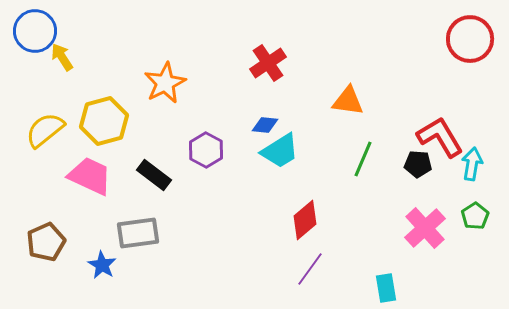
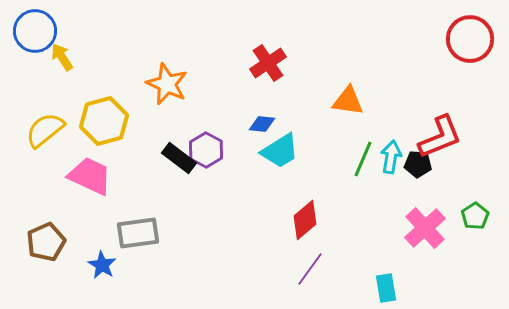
orange star: moved 2 px right, 1 px down; rotated 21 degrees counterclockwise
blue diamond: moved 3 px left, 1 px up
red L-shape: rotated 99 degrees clockwise
cyan arrow: moved 81 px left, 7 px up
black rectangle: moved 25 px right, 17 px up
